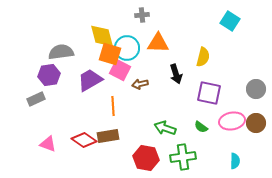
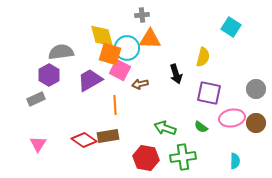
cyan square: moved 1 px right, 6 px down
orange triangle: moved 8 px left, 4 px up
purple hexagon: rotated 20 degrees counterclockwise
orange line: moved 2 px right, 1 px up
pink ellipse: moved 3 px up
pink triangle: moved 10 px left; rotated 42 degrees clockwise
